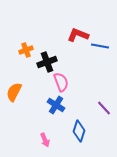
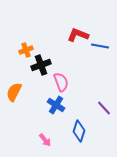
black cross: moved 6 px left, 3 px down
pink arrow: rotated 16 degrees counterclockwise
